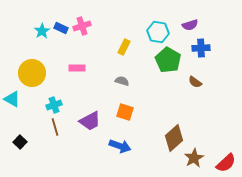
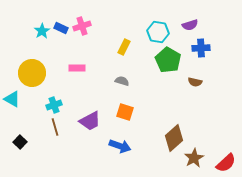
brown semicircle: rotated 24 degrees counterclockwise
